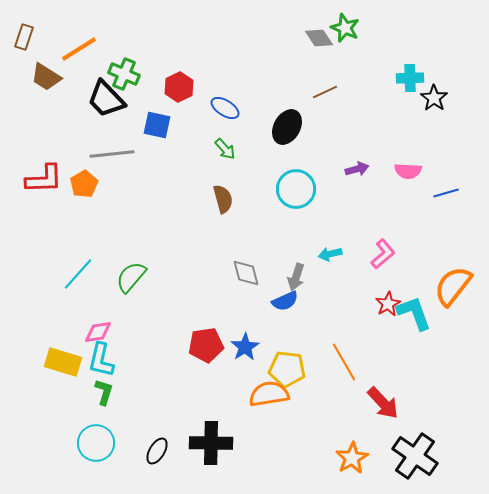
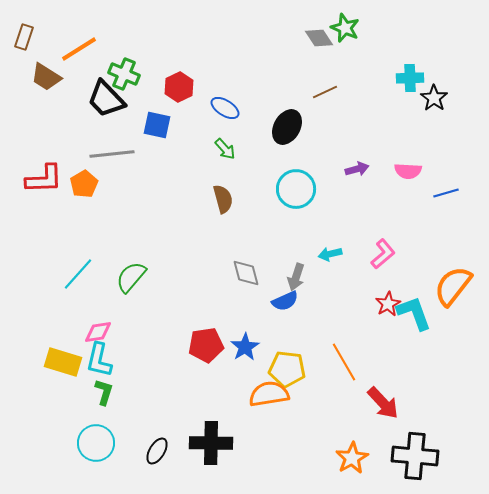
cyan L-shape at (101, 360): moved 2 px left
black cross at (415, 456): rotated 30 degrees counterclockwise
